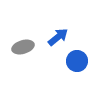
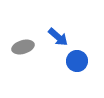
blue arrow: rotated 80 degrees clockwise
